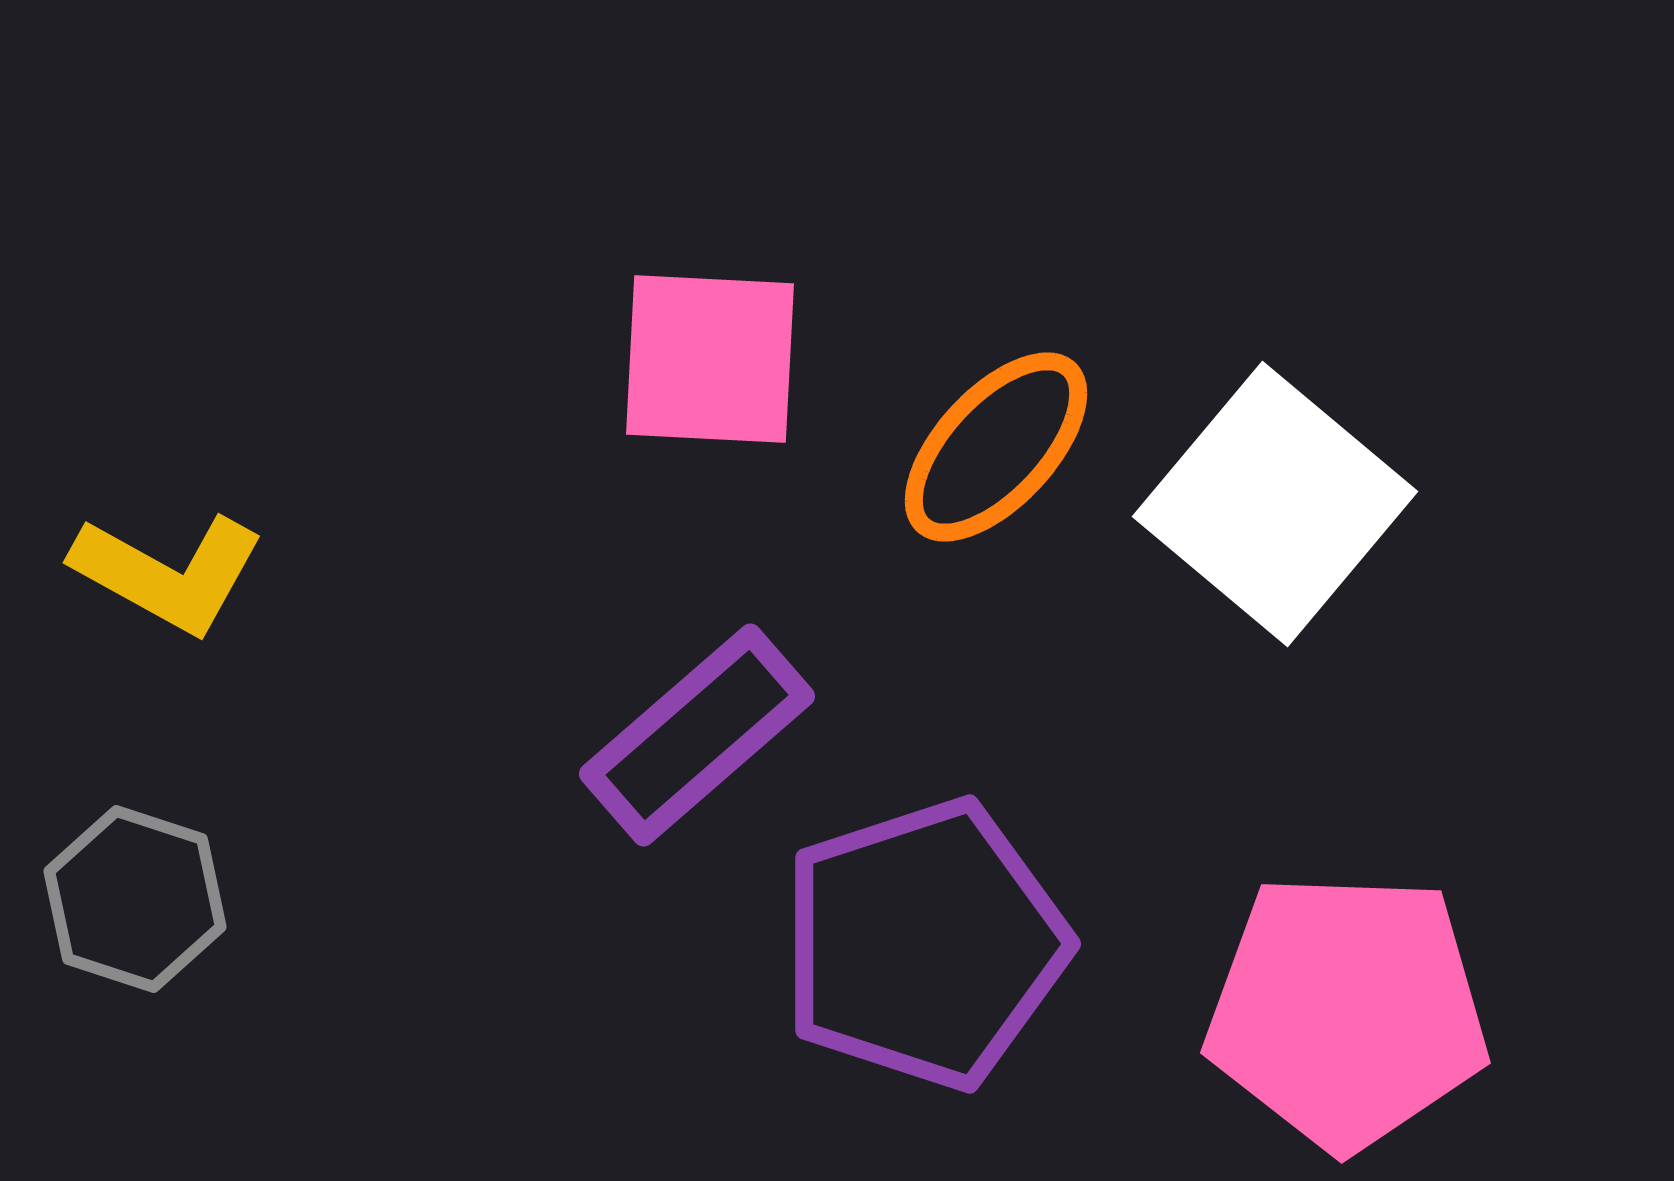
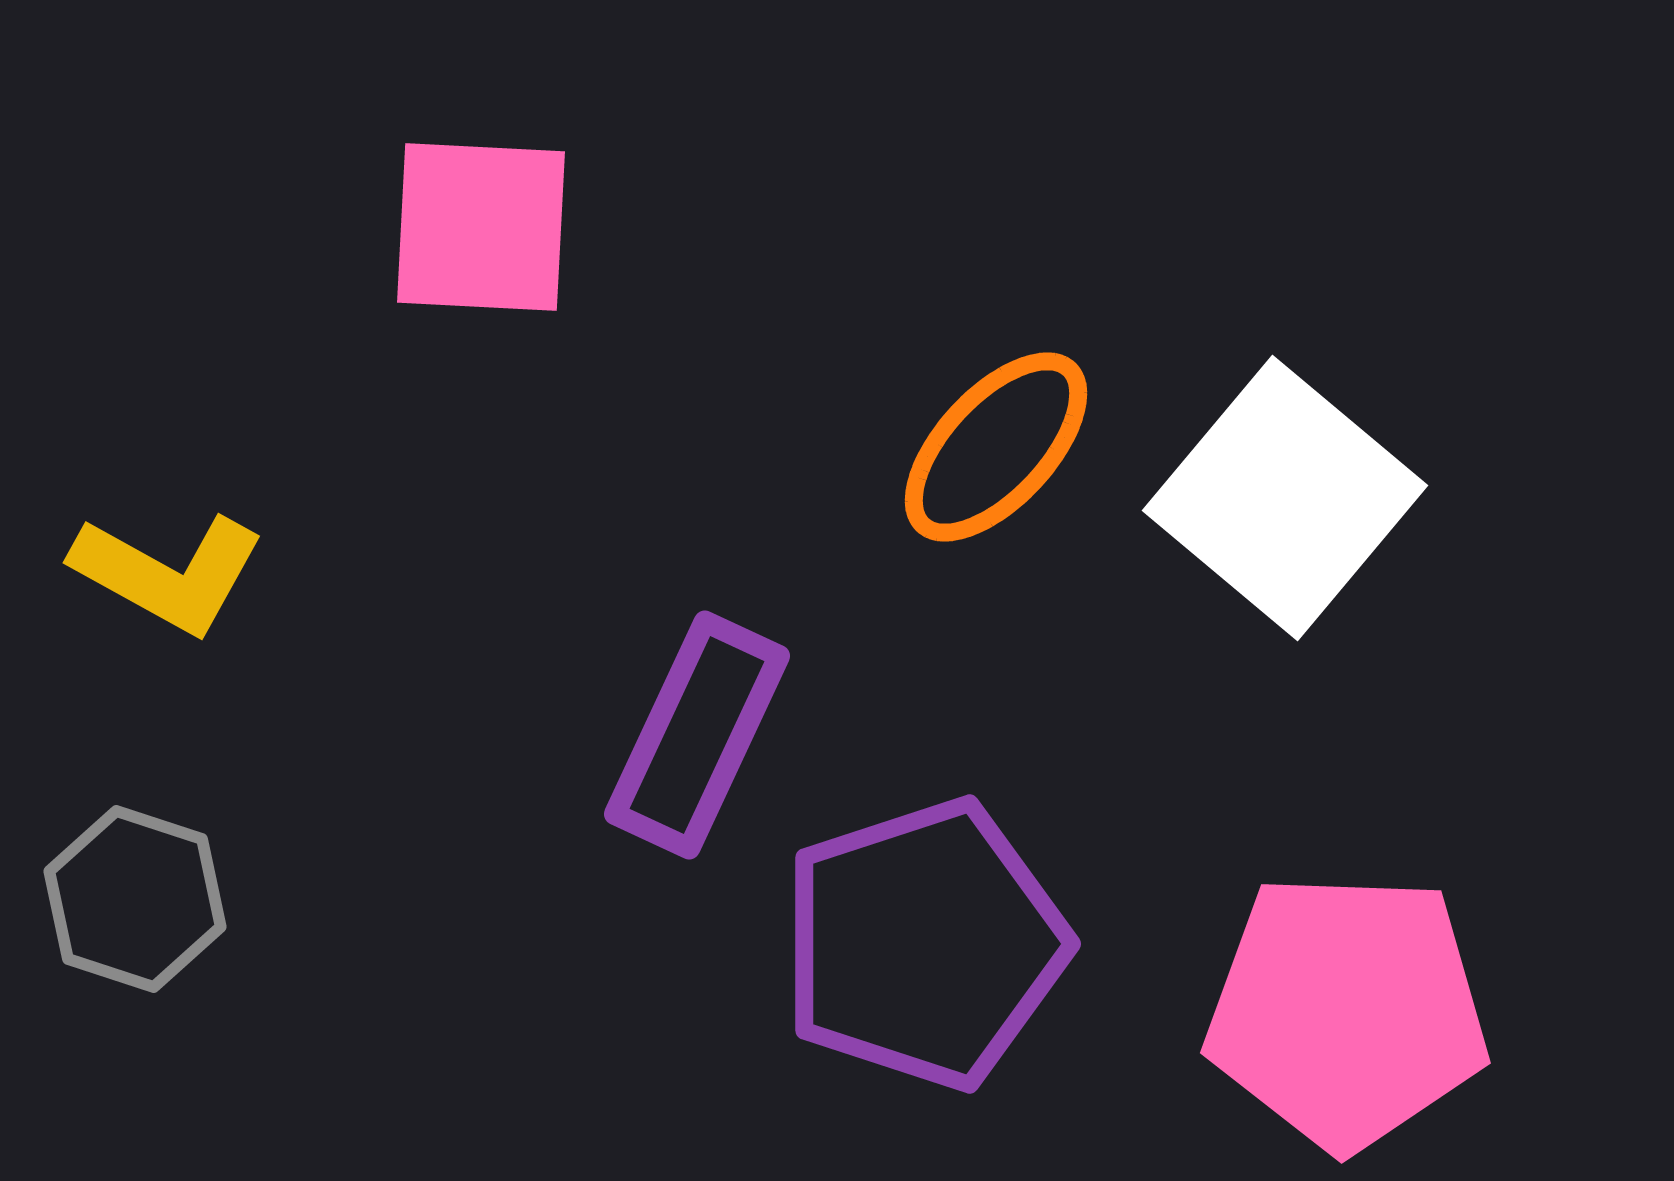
pink square: moved 229 px left, 132 px up
white square: moved 10 px right, 6 px up
purple rectangle: rotated 24 degrees counterclockwise
